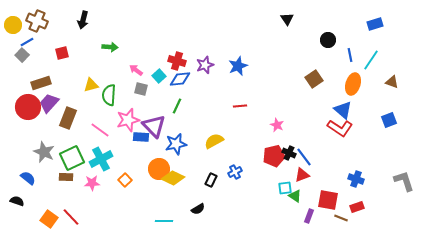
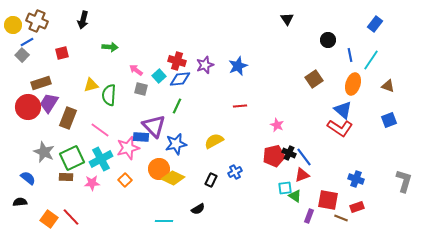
blue rectangle at (375, 24): rotated 35 degrees counterclockwise
brown triangle at (392, 82): moved 4 px left, 4 px down
purple trapezoid at (49, 103): rotated 10 degrees counterclockwise
pink star at (128, 120): moved 28 px down
gray L-shape at (404, 181): rotated 35 degrees clockwise
black semicircle at (17, 201): moved 3 px right, 1 px down; rotated 24 degrees counterclockwise
